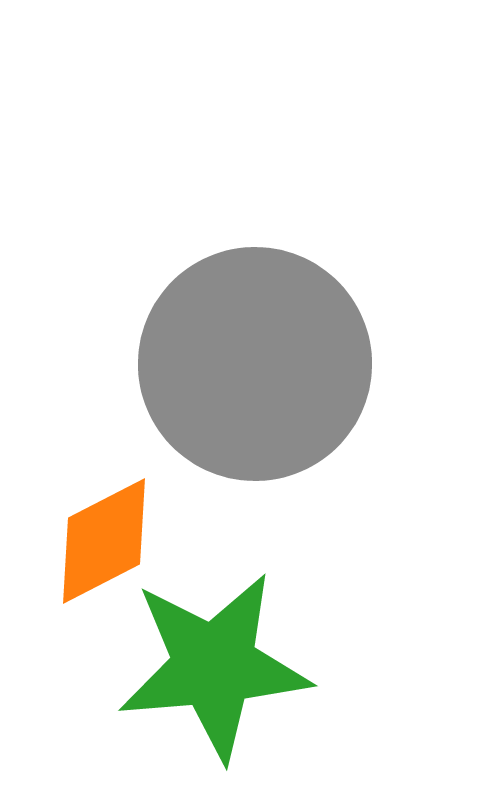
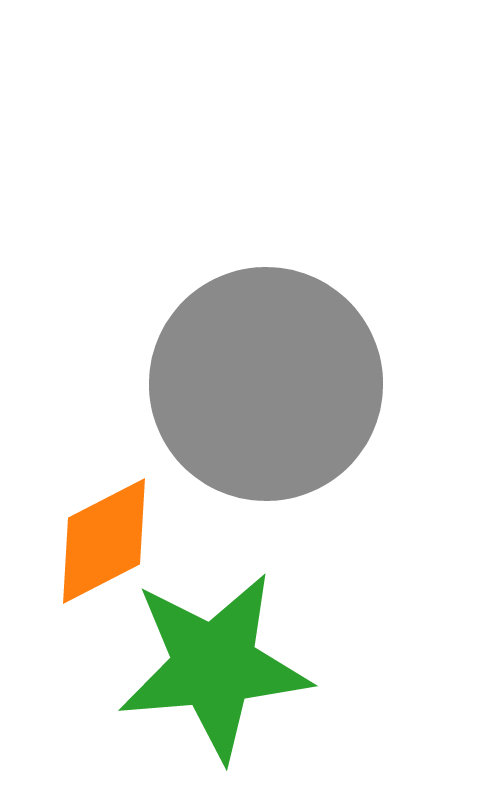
gray circle: moved 11 px right, 20 px down
